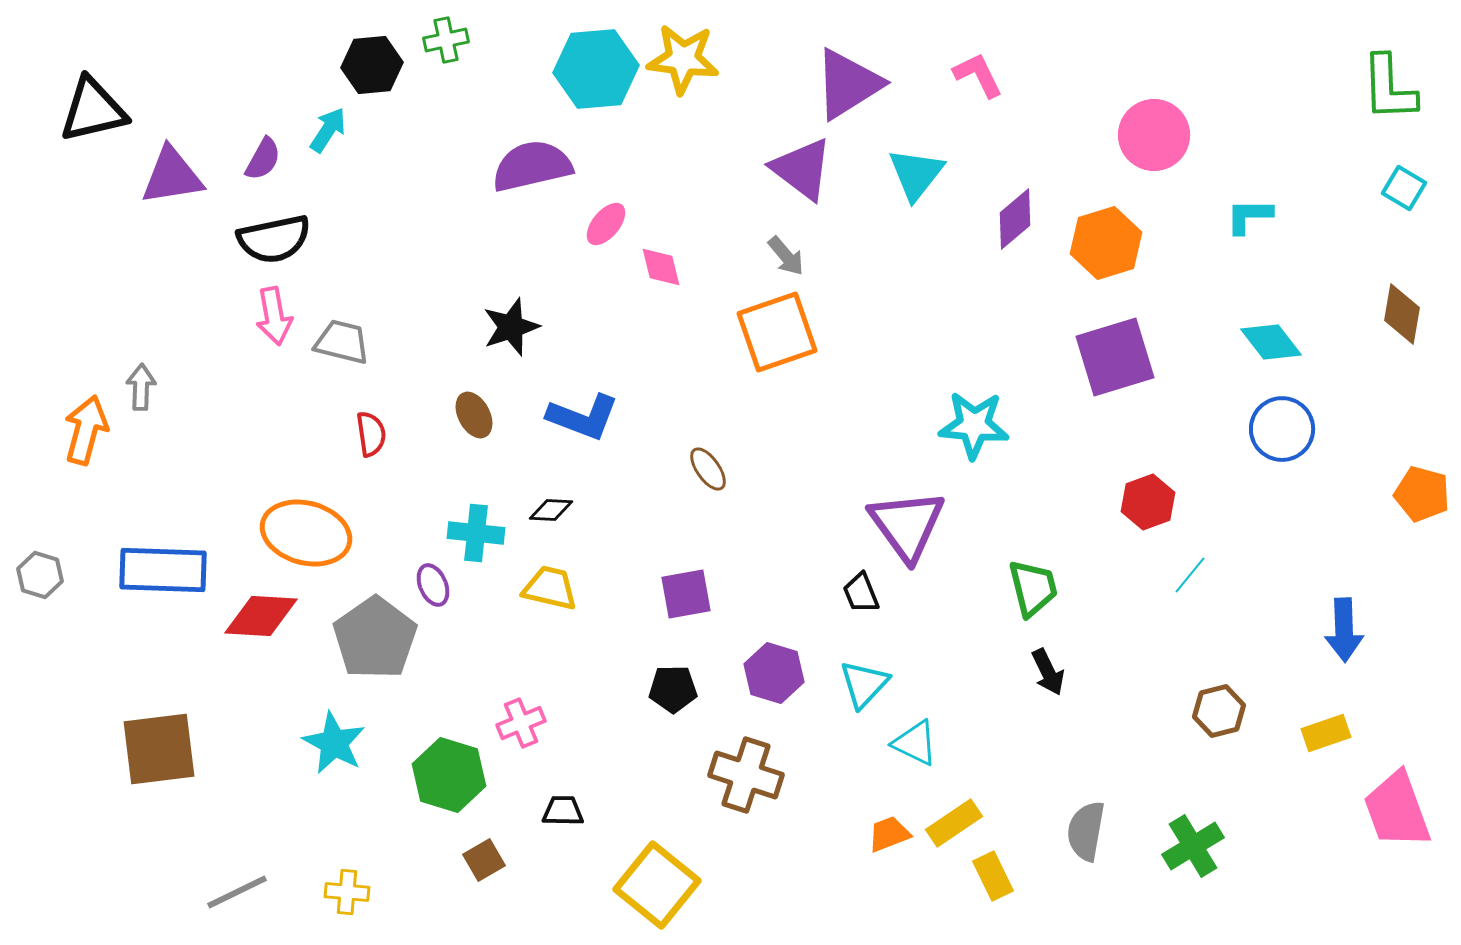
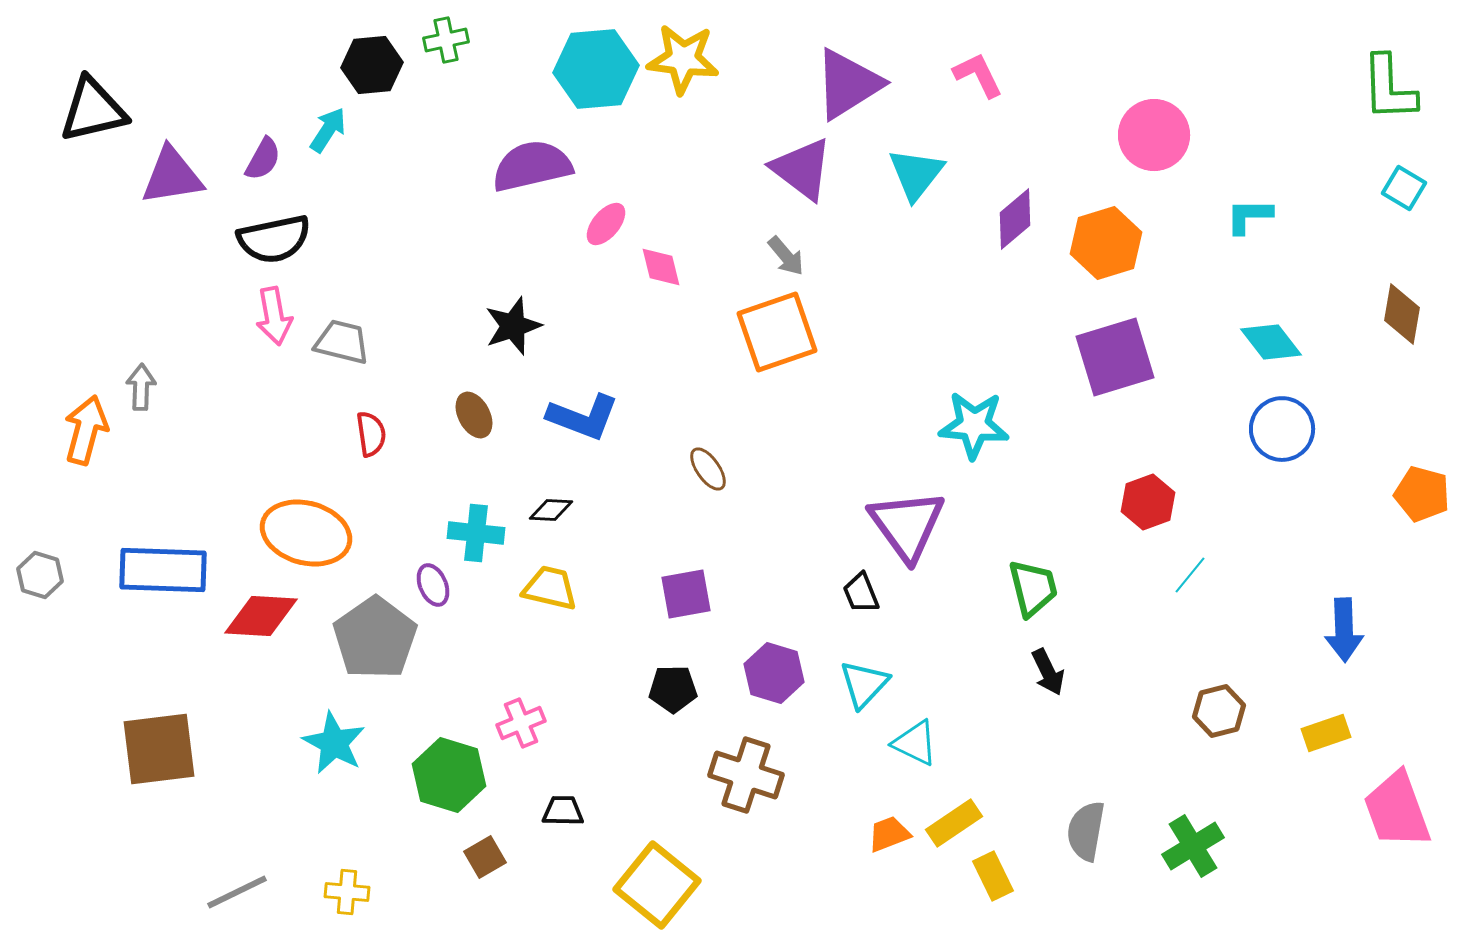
black star at (511, 327): moved 2 px right, 1 px up
brown square at (484, 860): moved 1 px right, 3 px up
